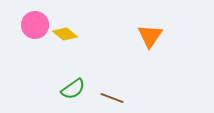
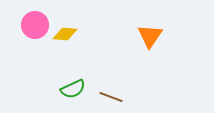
yellow diamond: rotated 35 degrees counterclockwise
green semicircle: rotated 10 degrees clockwise
brown line: moved 1 px left, 1 px up
